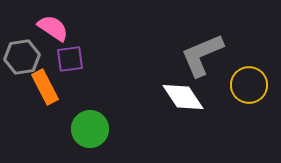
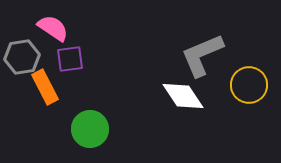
white diamond: moved 1 px up
